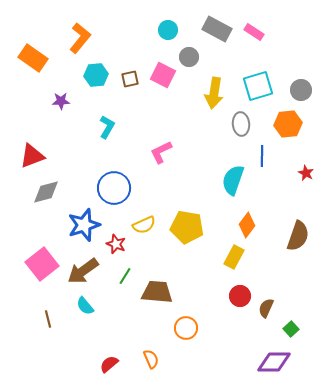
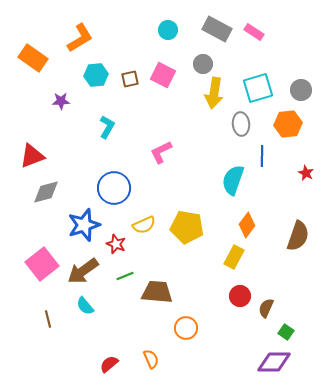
orange L-shape at (80, 38): rotated 20 degrees clockwise
gray circle at (189, 57): moved 14 px right, 7 px down
cyan square at (258, 86): moved 2 px down
green line at (125, 276): rotated 36 degrees clockwise
green square at (291, 329): moved 5 px left, 3 px down; rotated 14 degrees counterclockwise
